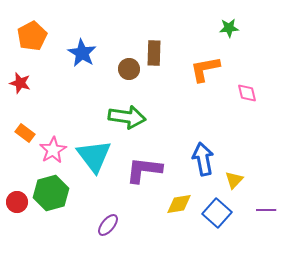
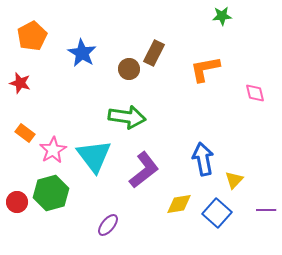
green star: moved 7 px left, 12 px up
brown rectangle: rotated 25 degrees clockwise
pink diamond: moved 8 px right
purple L-shape: rotated 135 degrees clockwise
